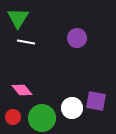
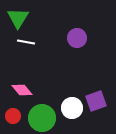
purple square: rotated 30 degrees counterclockwise
red circle: moved 1 px up
